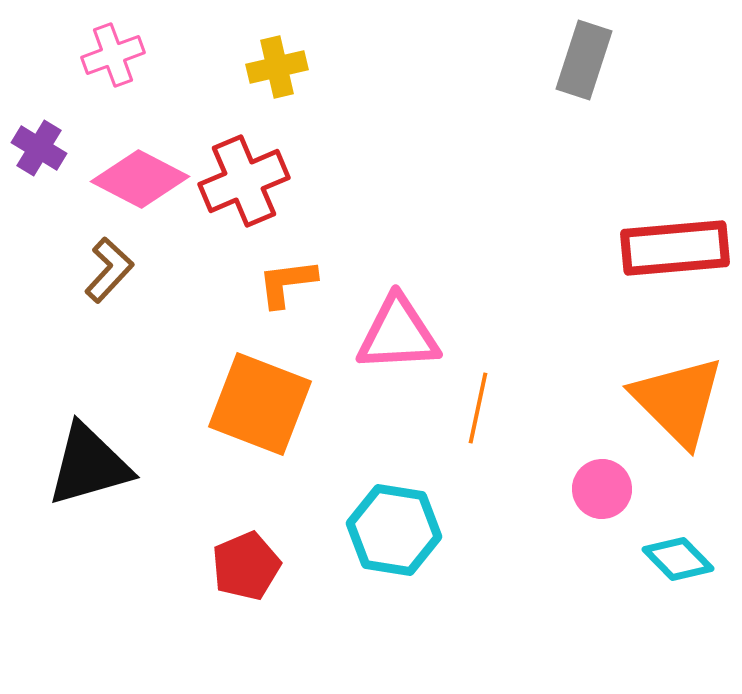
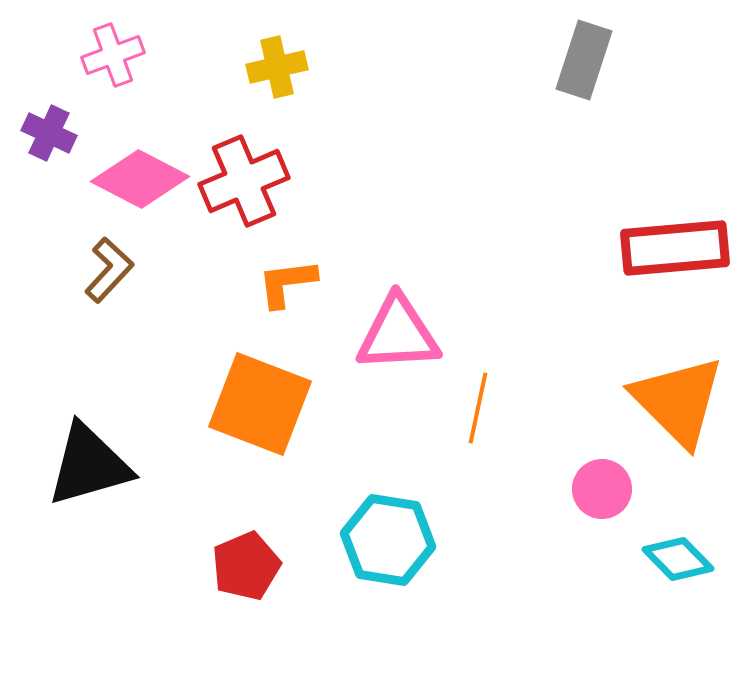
purple cross: moved 10 px right, 15 px up; rotated 6 degrees counterclockwise
cyan hexagon: moved 6 px left, 10 px down
